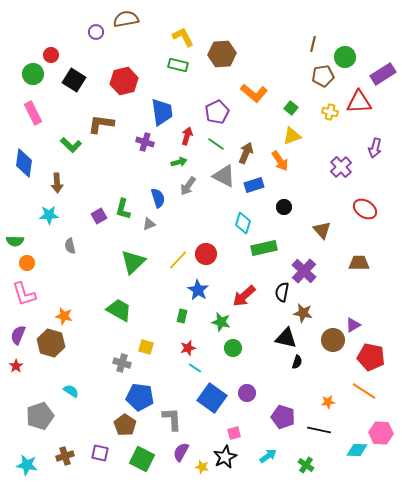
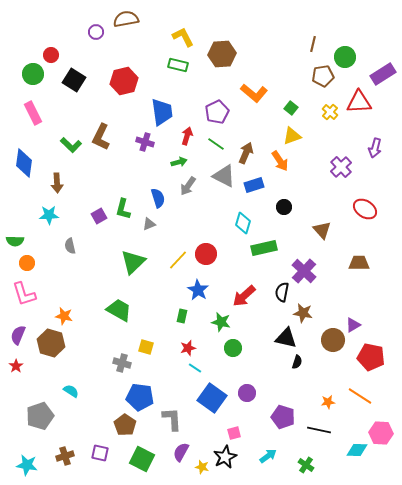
yellow cross at (330, 112): rotated 28 degrees clockwise
brown L-shape at (101, 124): moved 13 px down; rotated 72 degrees counterclockwise
orange line at (364, 391): moved 4 px left, 5 px down
